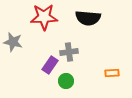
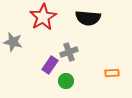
red star: moved 1 px left; rotated 28 degrees counterclockwise
gray cross: rotated 12 degrees counterclockwise
